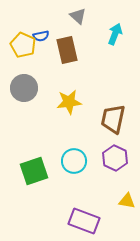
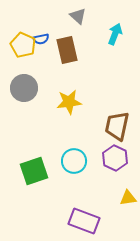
blue semicircle: moved 3 px down
brown trapezoid: moved 4 px right, 7 px down
yellow triangle: moved 1 px right, 3 px up; rotated 18 degrees counterclockwise
